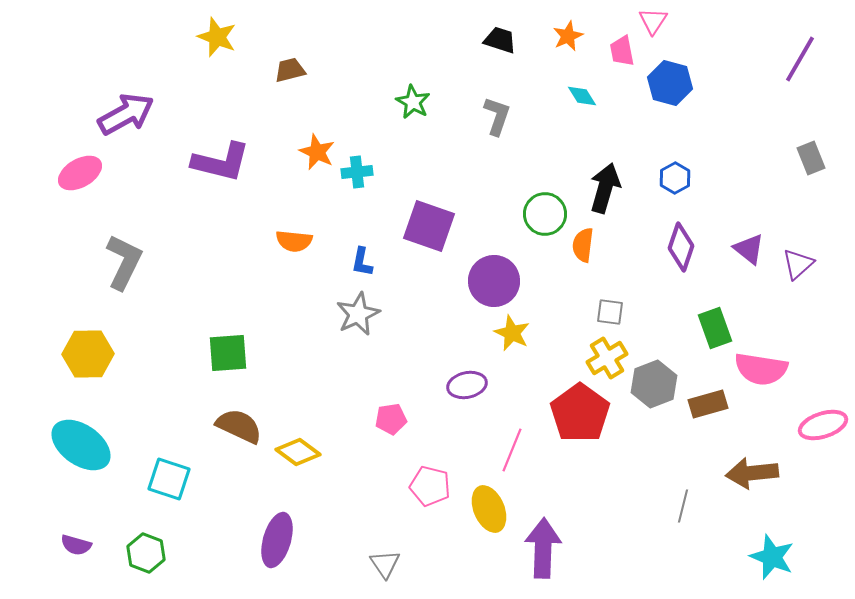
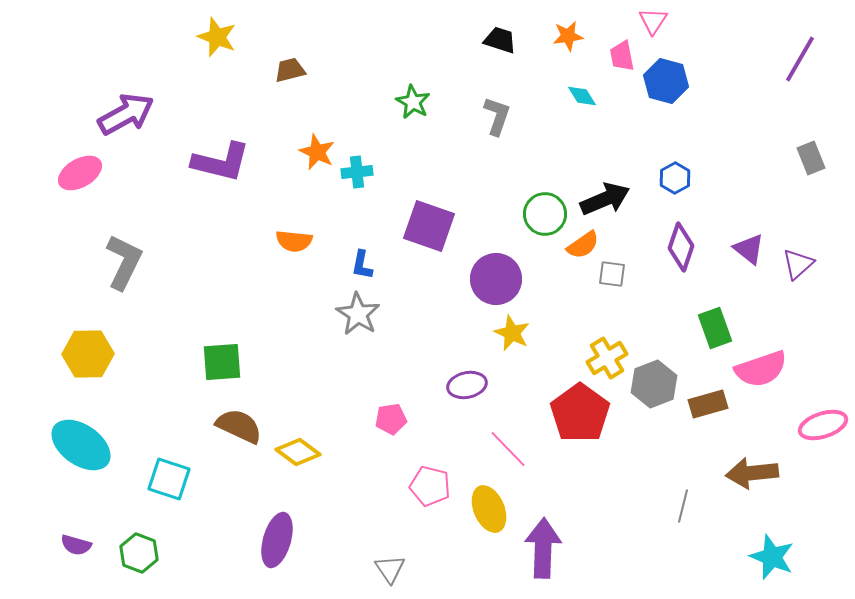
orange star at (568, 36): rotated 16 degrees clockwise
pink trapezoid at (622, 51): moved 5 px down
blue hexagon at (670, 83): moved 4 px left, 2 px up
black arrow at (605, 188): moved 11 px down; rotated 51 degrees clockwise
orange semicircle at (583, 245): rotated 132 degrees counterclockwise
blue L-shape at (362, 262): moved 3 px down
purple circle at (494, 281): moved 2 px right, 2 px up
gray square at (610, 312): moved 2 px right, 38 px up
gray star at (358, 314): rotated 15 degrees counterclockwise
green square at (228, 353): moved 6 px left, 9 px down
pink semicircle at (761, 369): rotated 28 degrees counterclockwise
pink line at (512, 450): moved 4 px left, 1 px up; rotated 66 degrees counterclockwise
green hexagon at (146, 553): moved 7 px left
gray triangle at (385, 564): moved 5 px right, 5 px down
